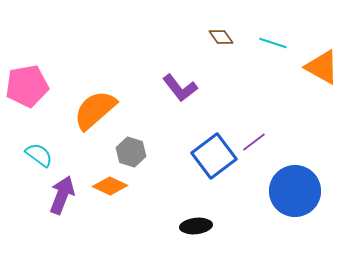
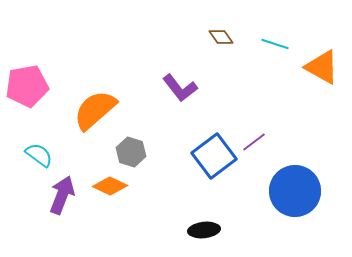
cyan line: moved 2 px right, 1 px down
black ellipse: moved 8 px right, 4 px down
